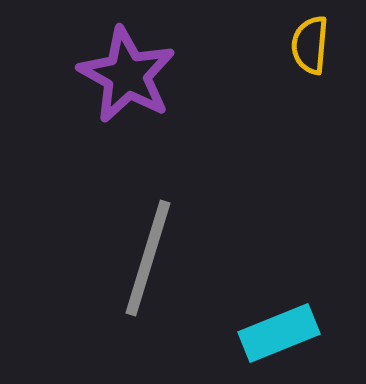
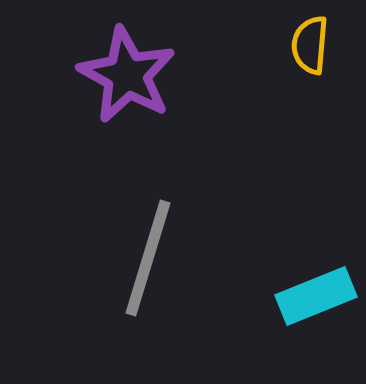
cyan rectangle: moved 37 px right, 37 px up
